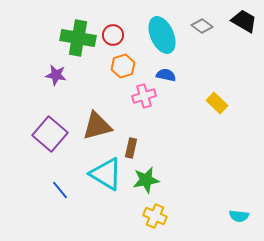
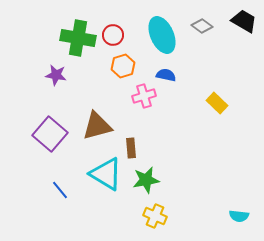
brown rectangle: rotated 18 degrees counterclockwise
